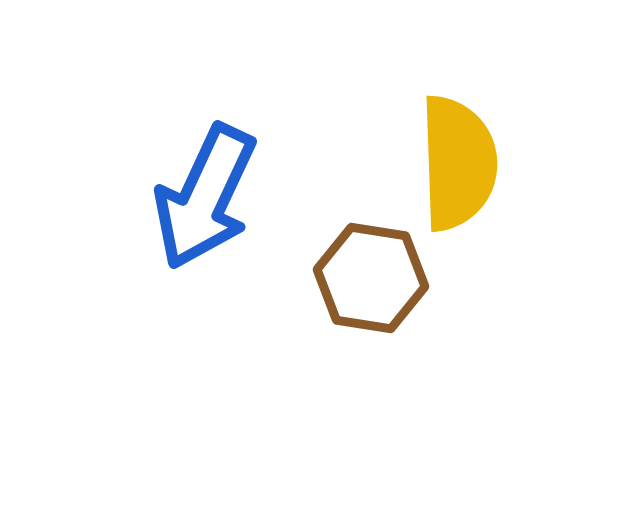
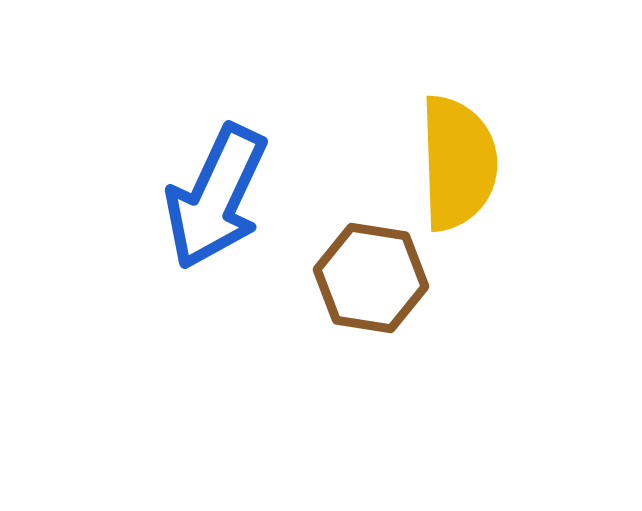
blue arrow: moved 11 px right
